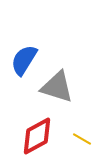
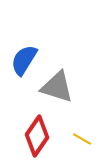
red diamond: rotated 27 degrees counterclockwise
